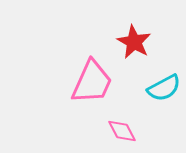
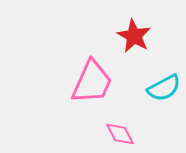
red star: moved 6 px up
pink diamond: moved 2 px left, 3 px down
